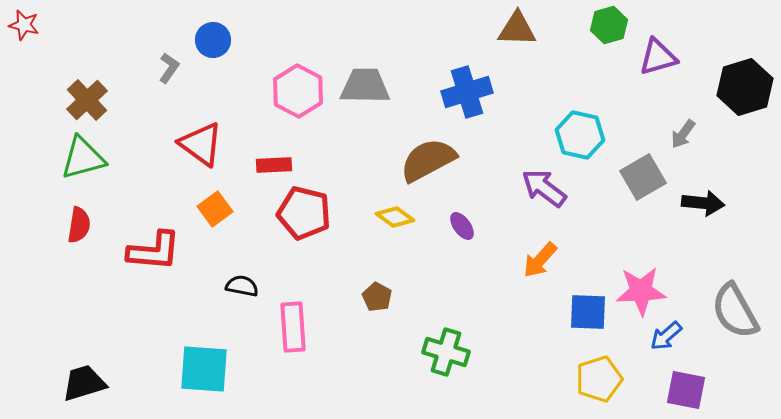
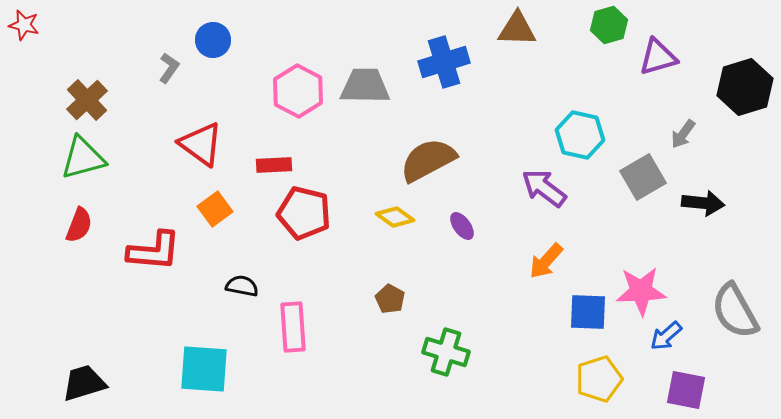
blue cross: moved 23 px left, 30 px up
red semicircle: rotated 12 degrees clockwise
orange arrow: moved 6 px right, 1 px down
brown pentagon: moved 13 px right, 2 px down
